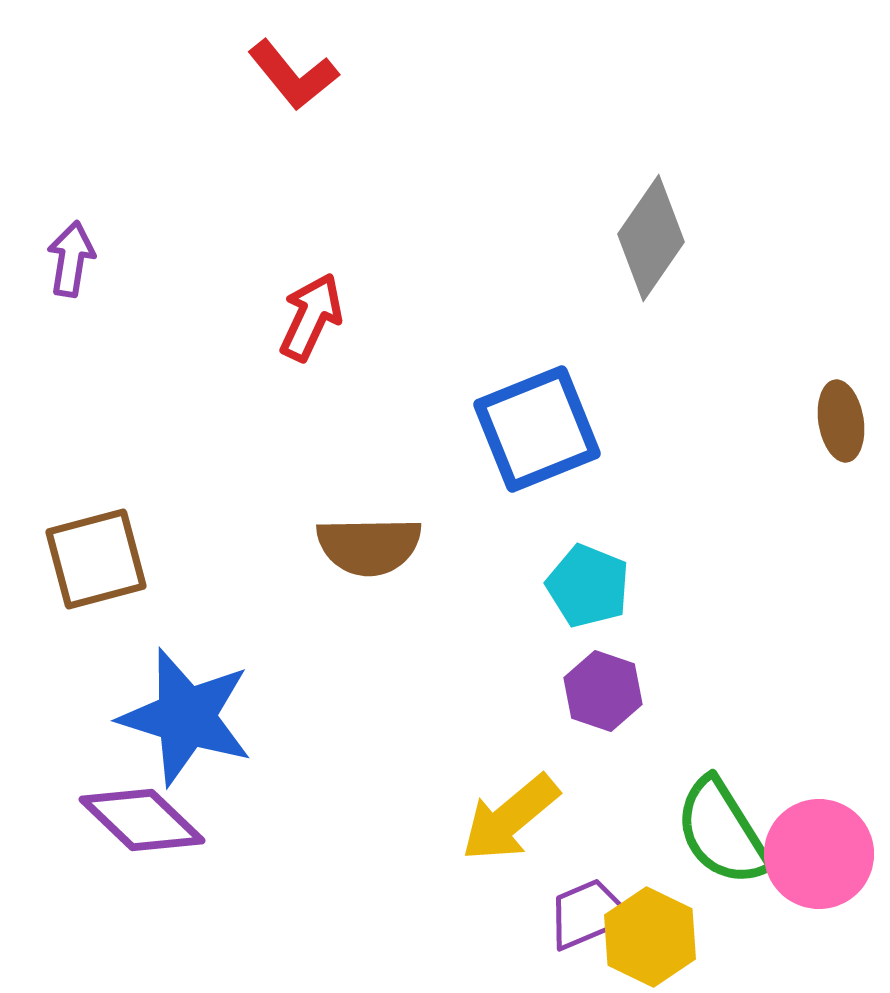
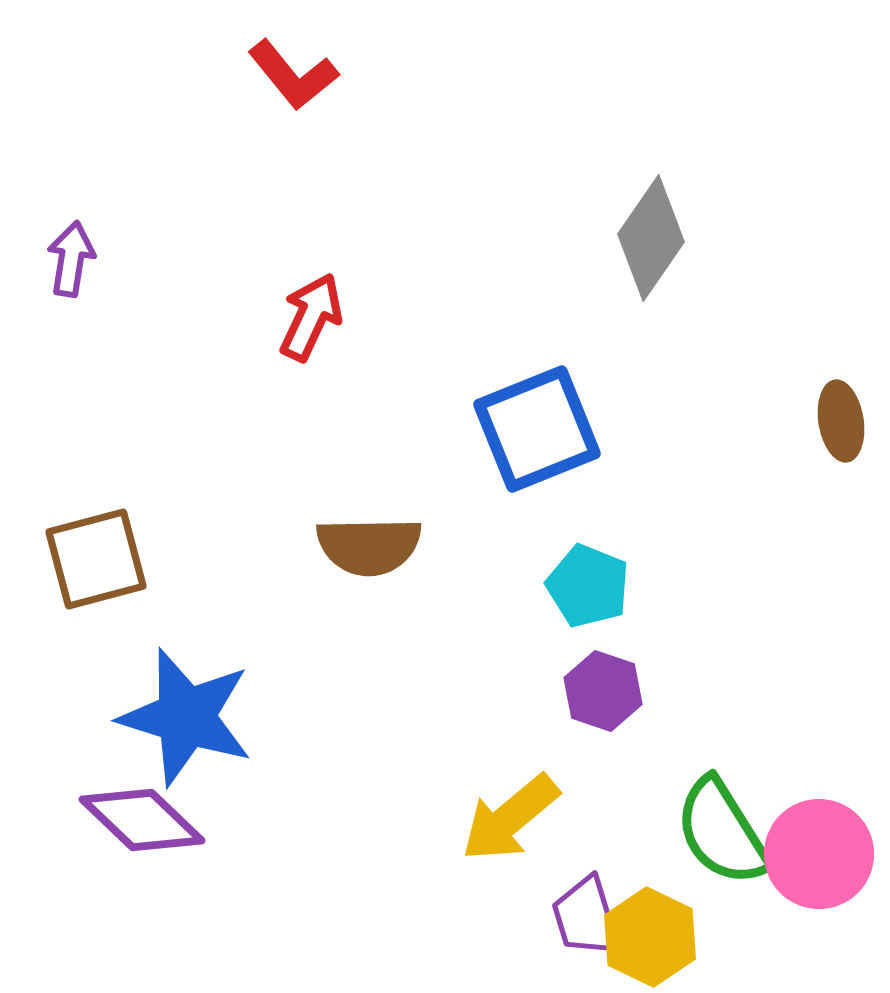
purple trapezoid: moved 2 px left, 3 px down; rotated 84 degrees counterclockwise
